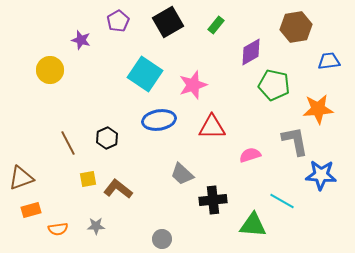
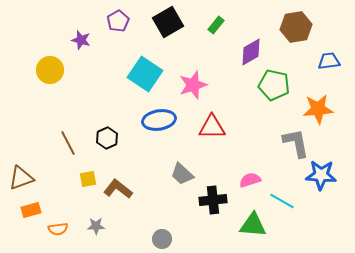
gray L-shape: moved 1 px right, 2 px down
pink semicircle: moved 25 px down
